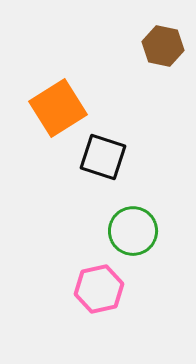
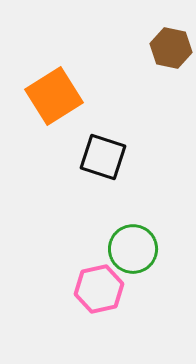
brown hexagon: moved 8 px right, 2 px down
orange square: moved 4 px left, 12 px up
green circle: moved 18 px down
